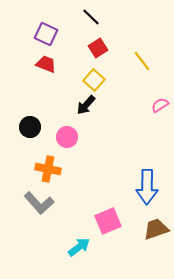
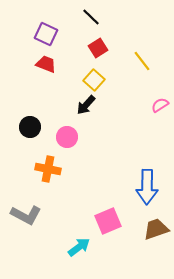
gray L-shape: moved 13 px left, 12 px down; rotated 20 degrees counterclockwise
